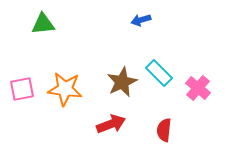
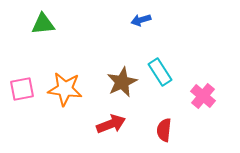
cyan rectangle: moved 1 px right, 1 px up; rotated 12 degrees clockwise
pink cross: moved 5 px right, 8 px down
